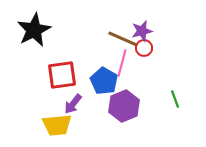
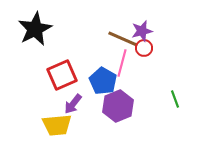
black star: moved 1 px right, 1 px up
red square: rotated 16 degrees counterclockwise
blue pentagon: moved 1 px left
purple hexagon: moved 6 px left
